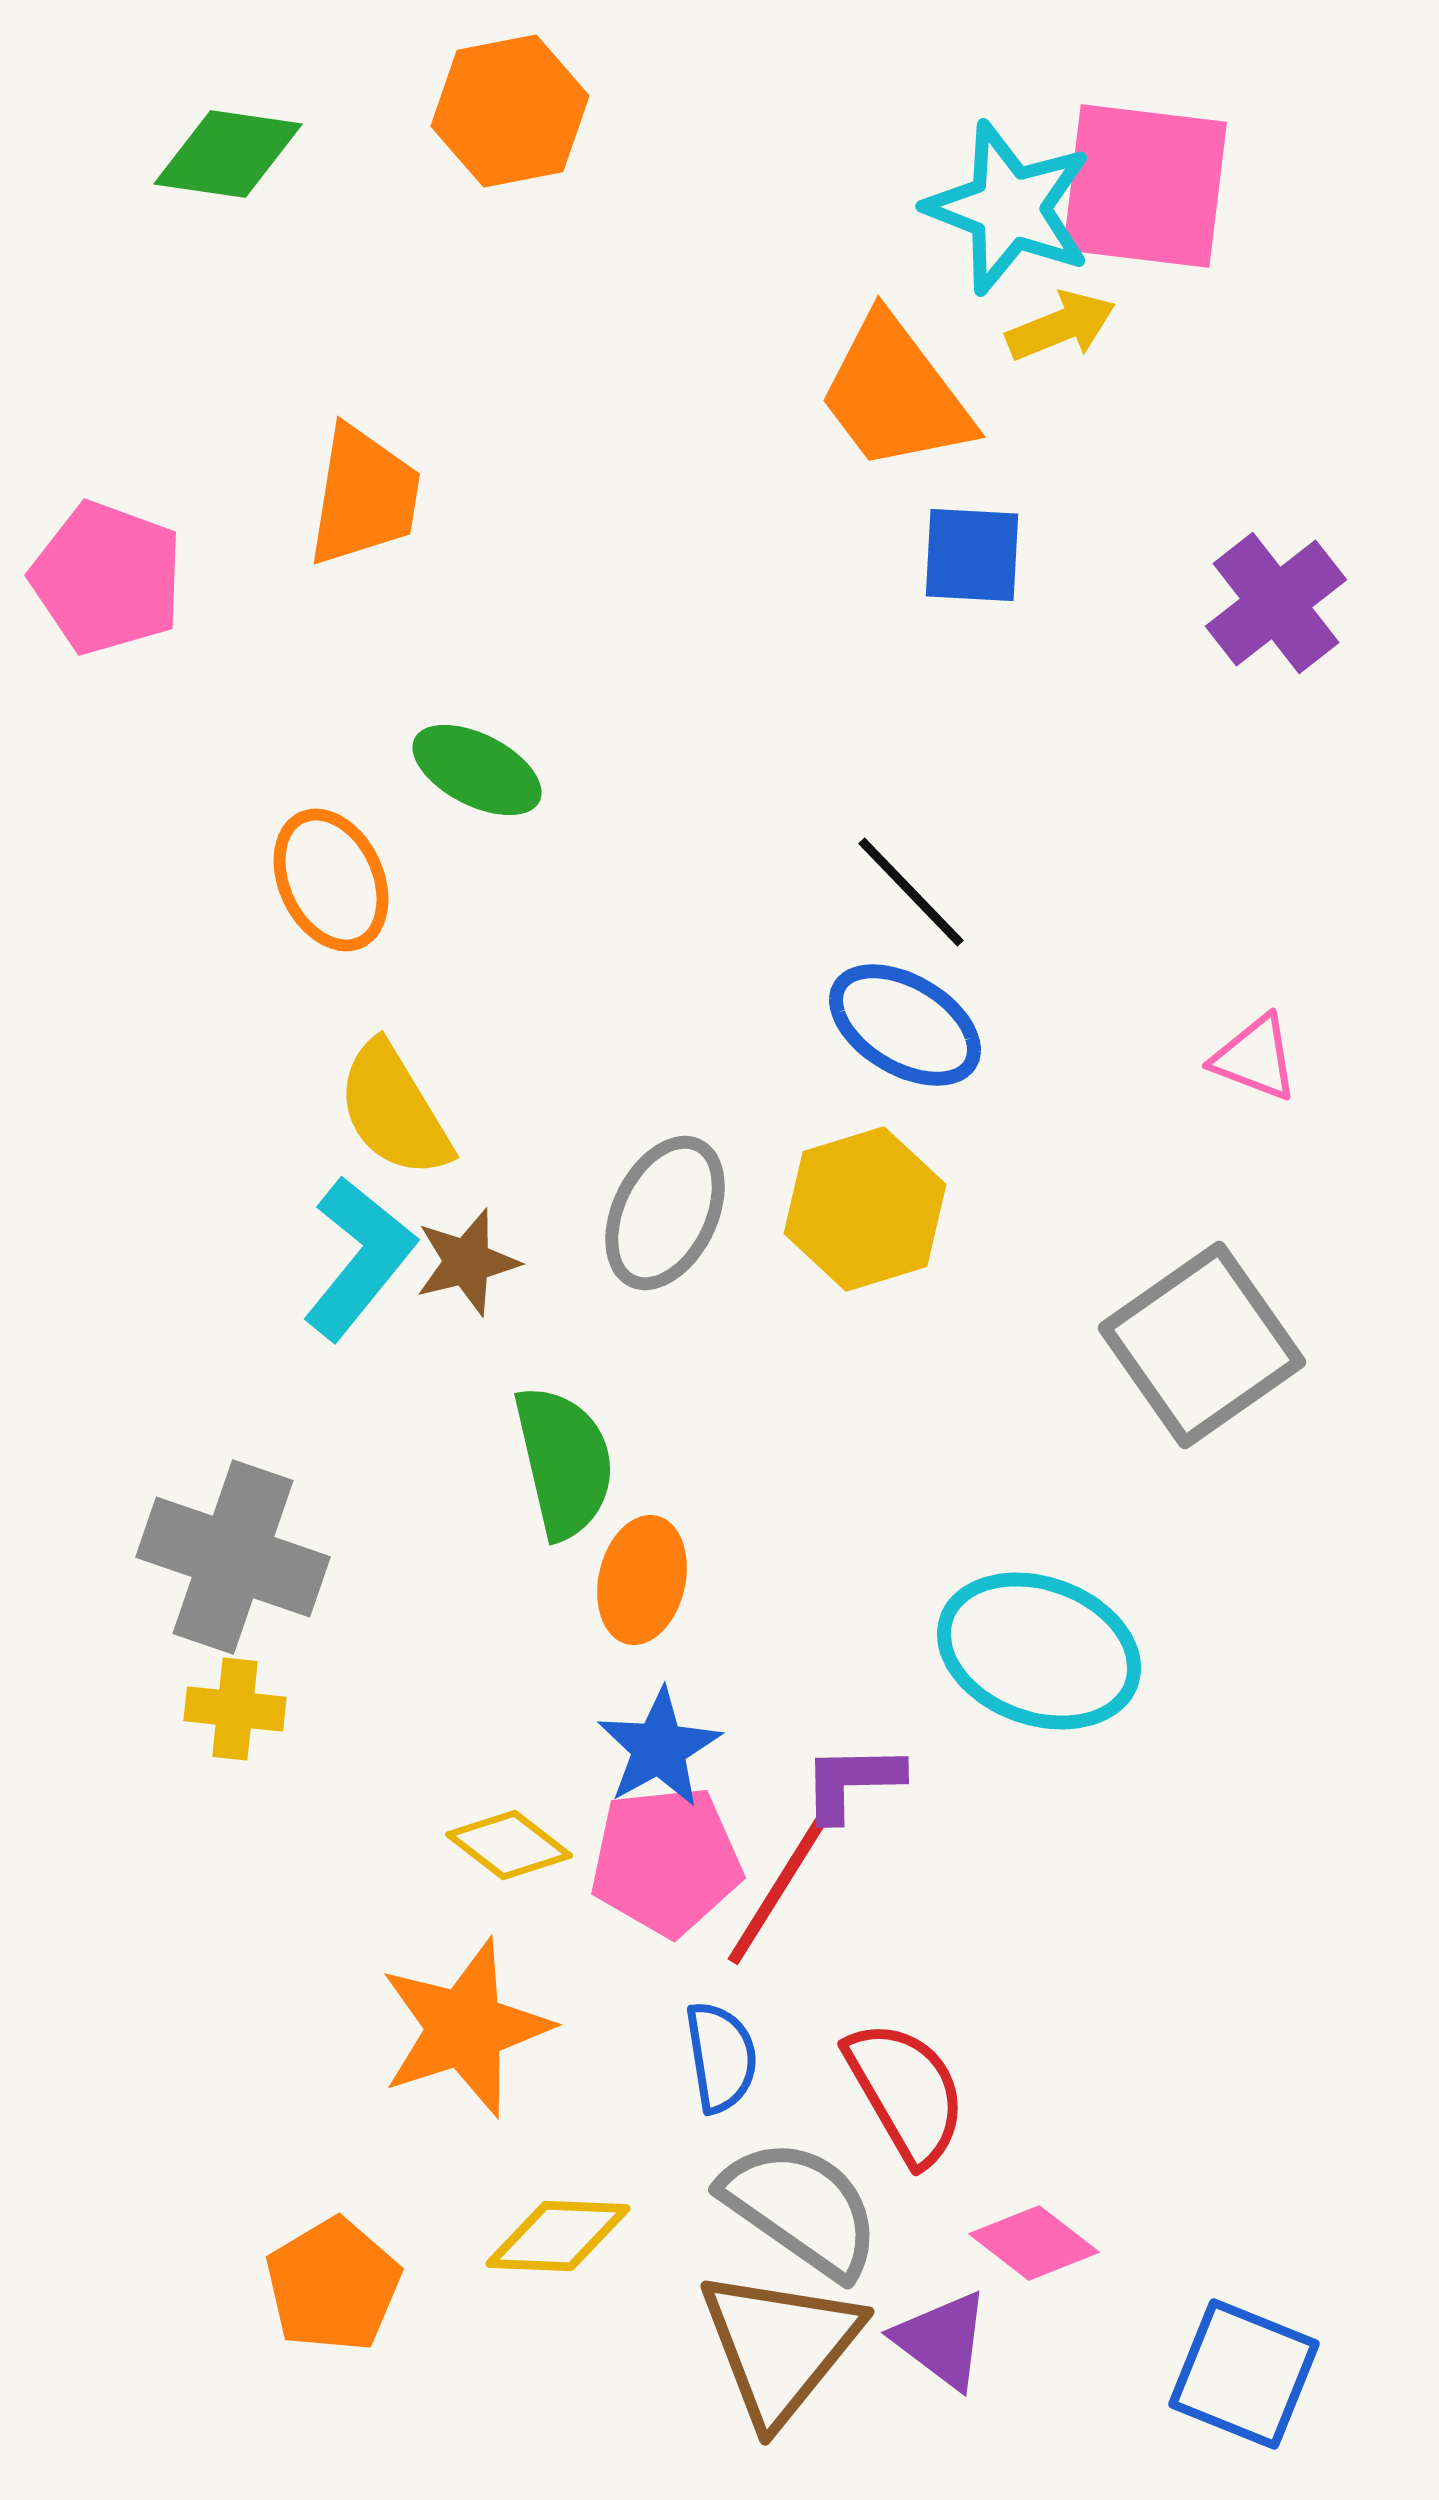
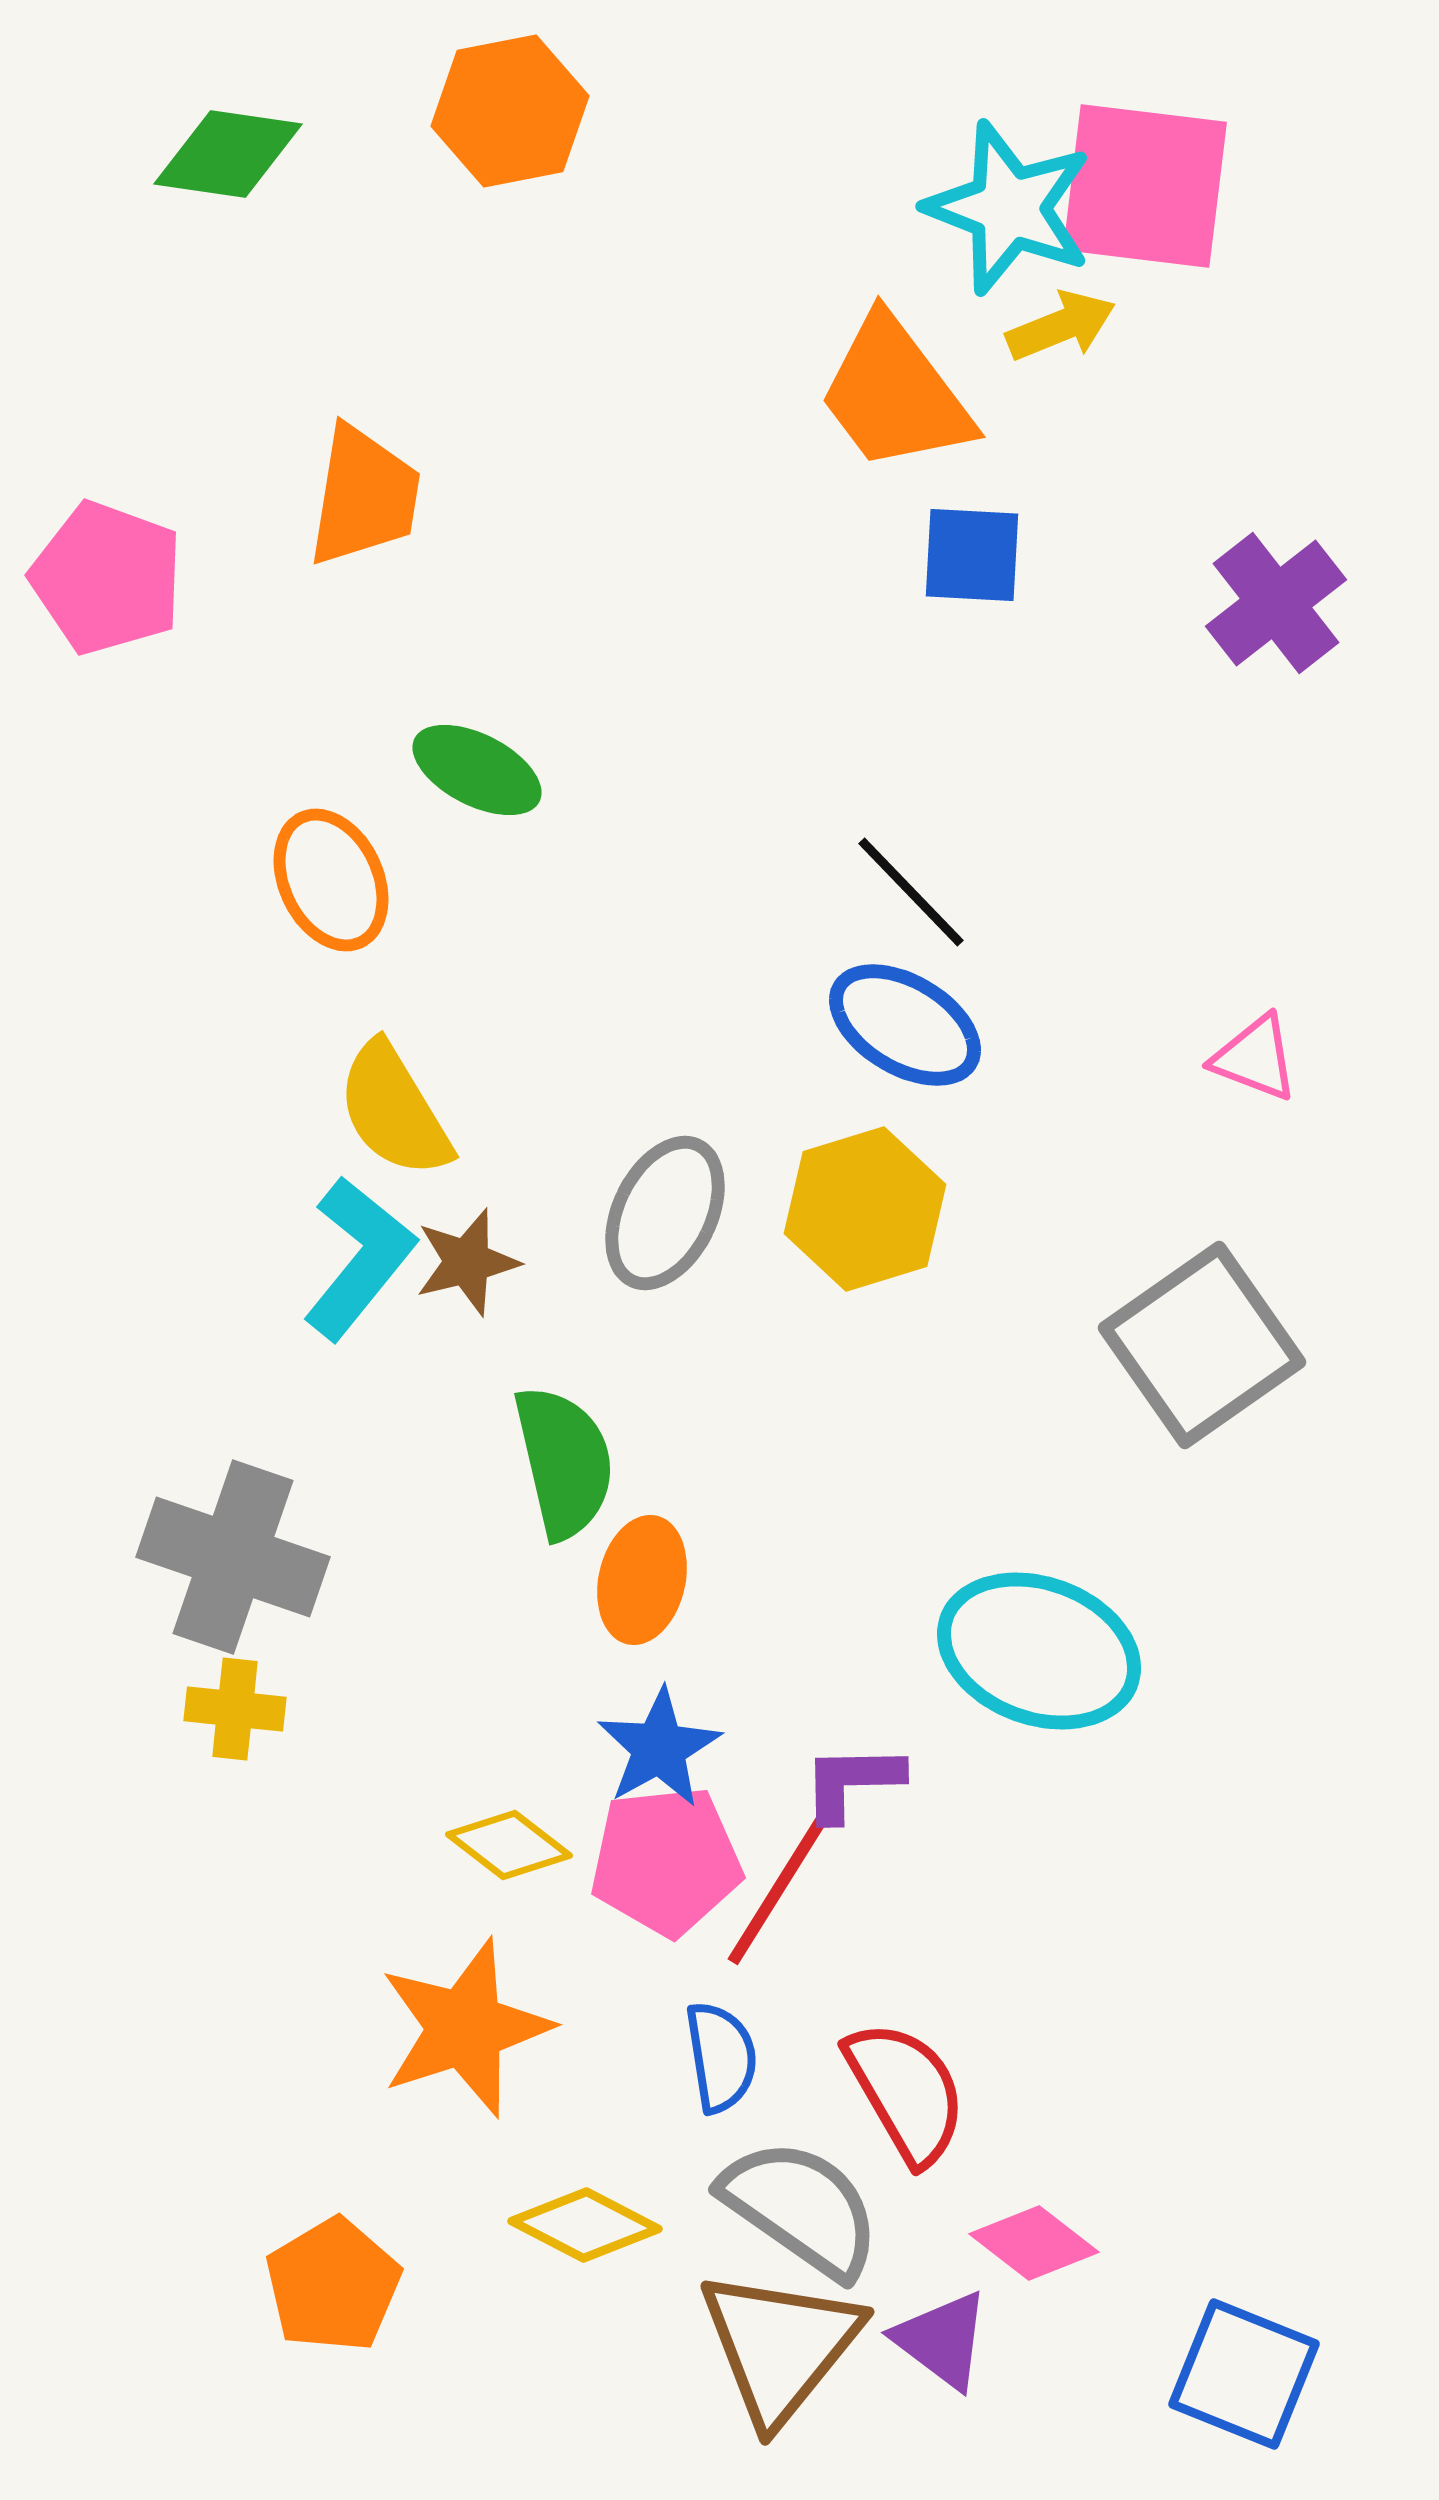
yellow diamond at (558, 2236): moved 27 px right, 11 px up; rotated 25 degrees clockwise
